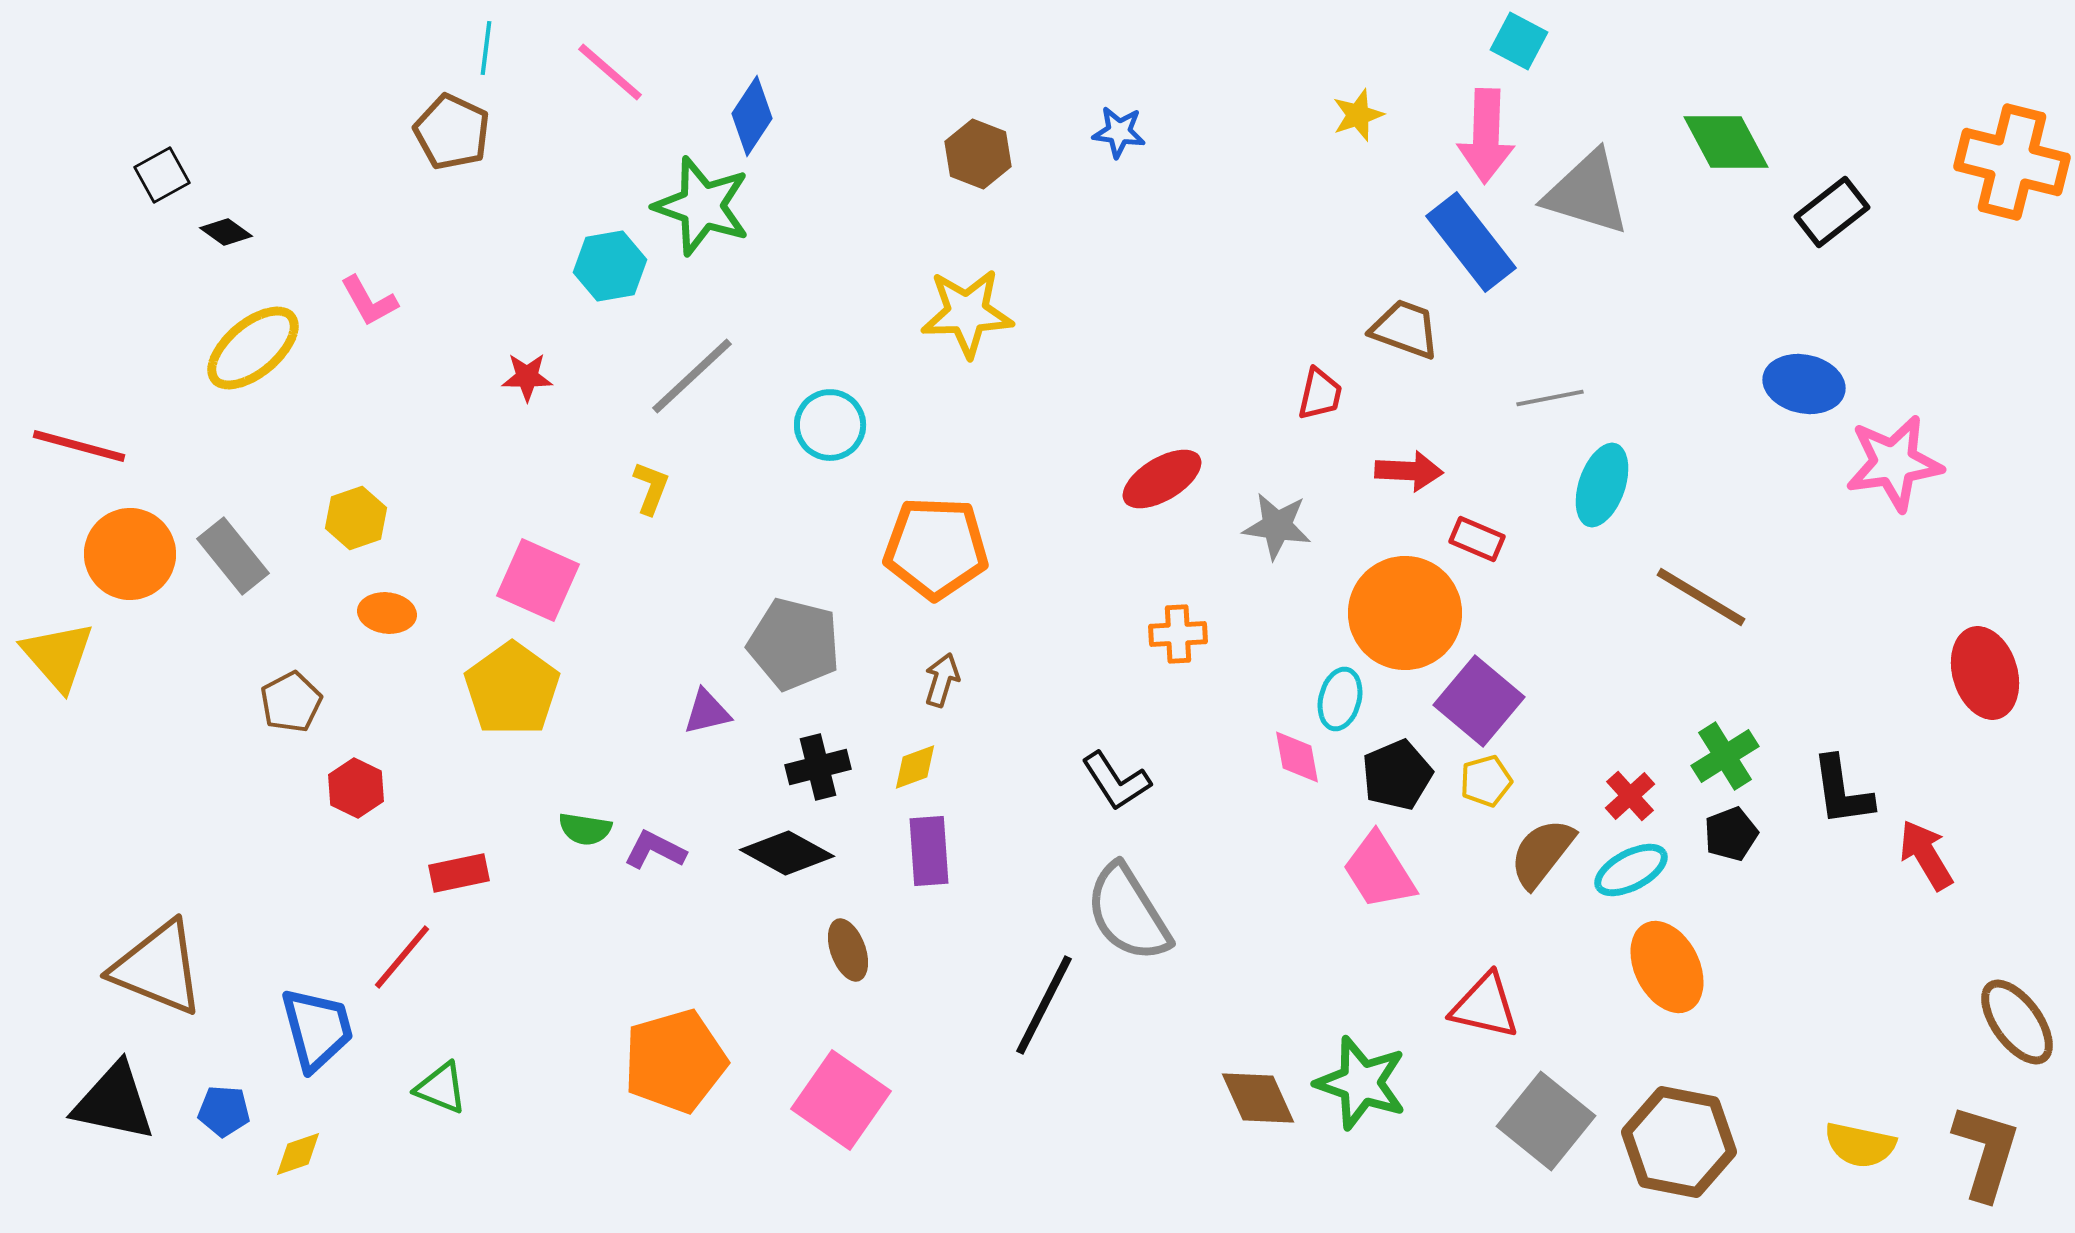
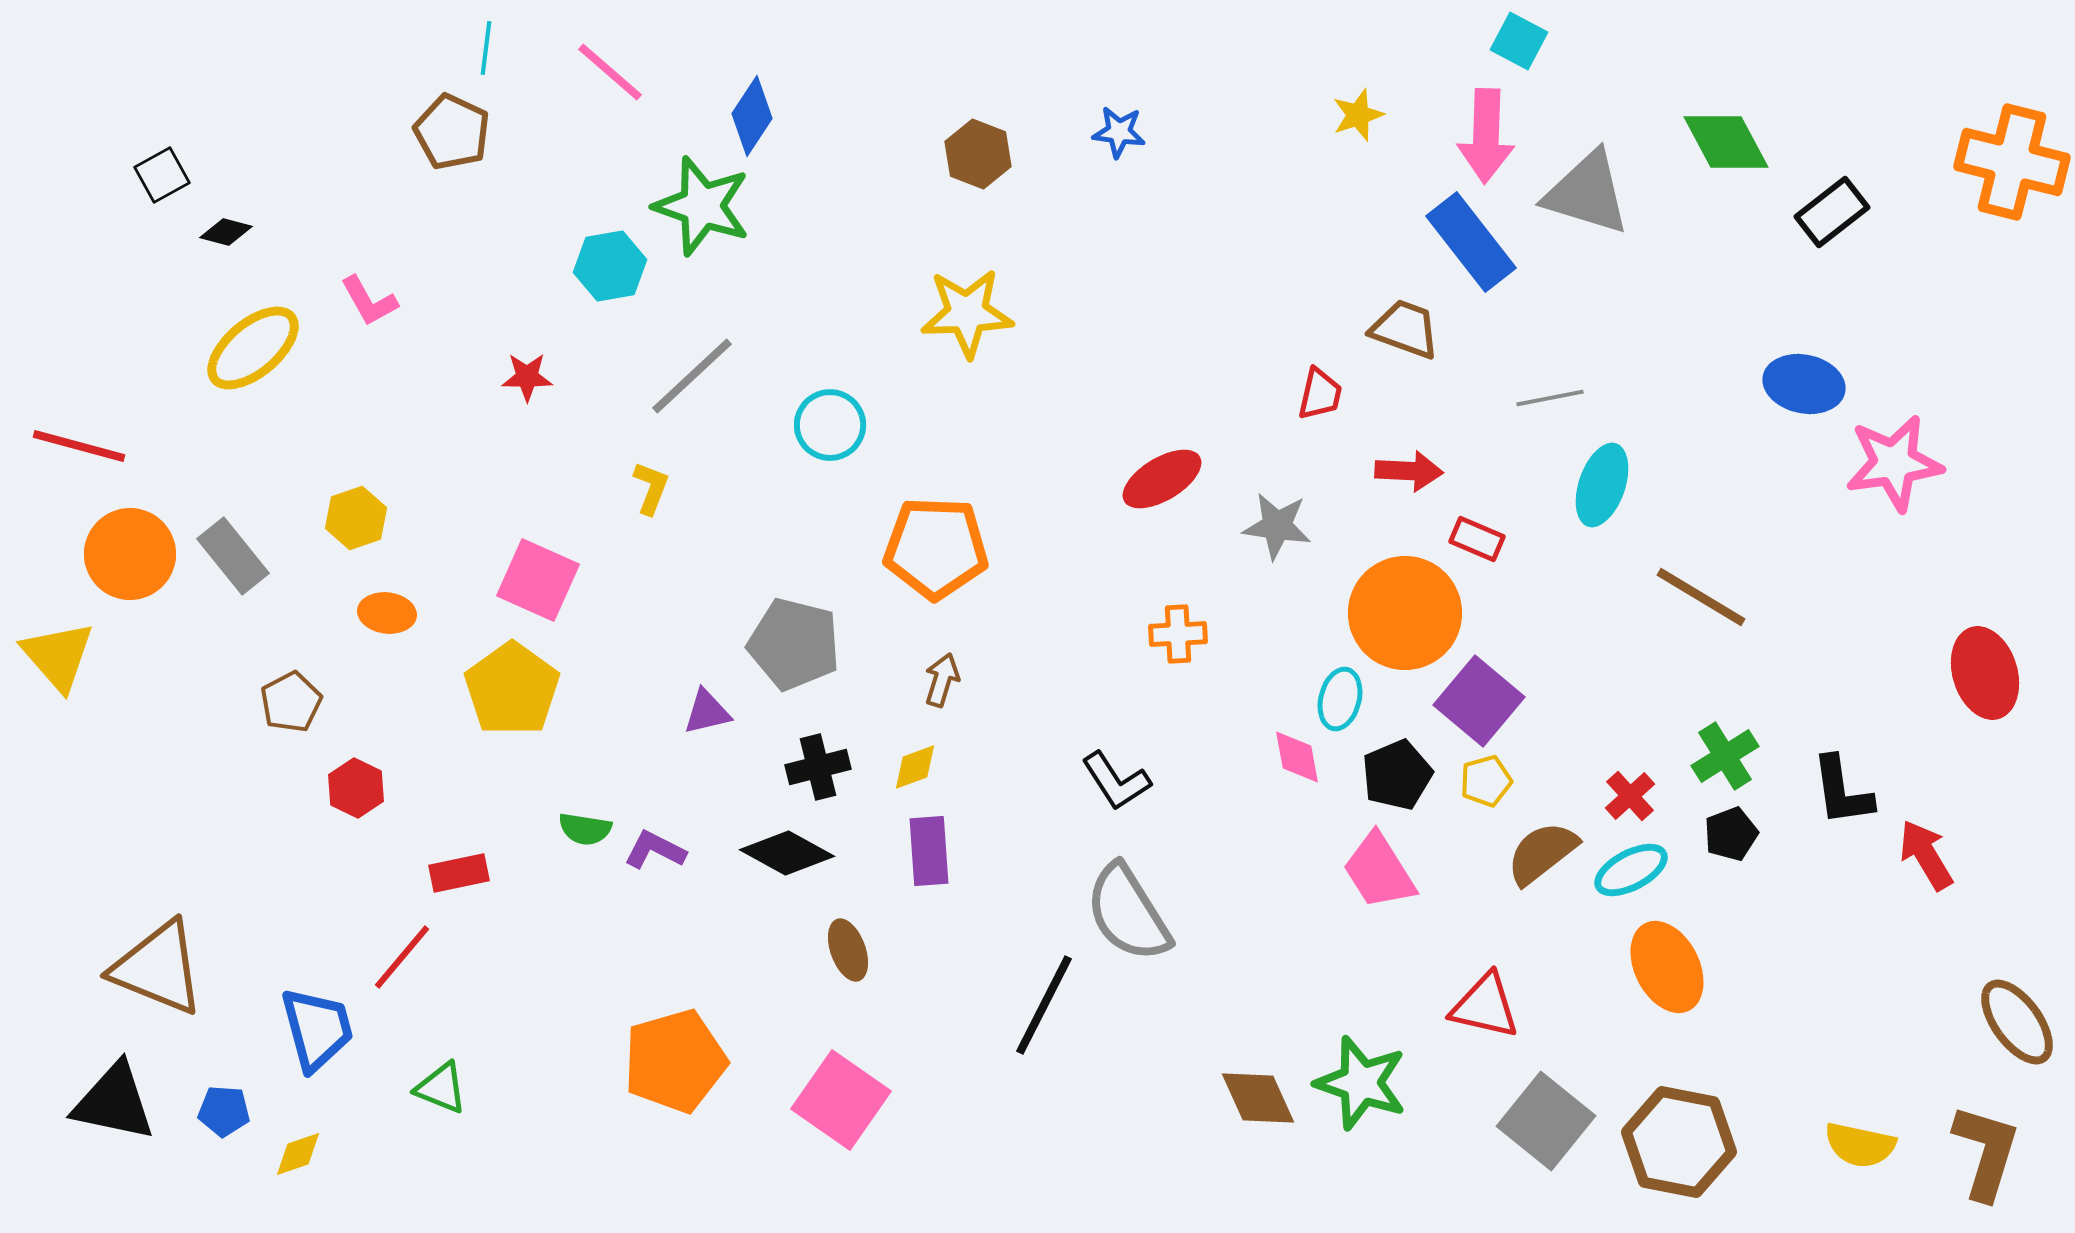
black diamond at (226, 232): rotated 21 degrees counterclockwise
brown semicircle at (1542, 853): rotated 14 degrees clockwise
